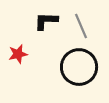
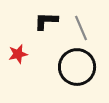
gray line: moved 2 px down
black circle: moved 2 px left
